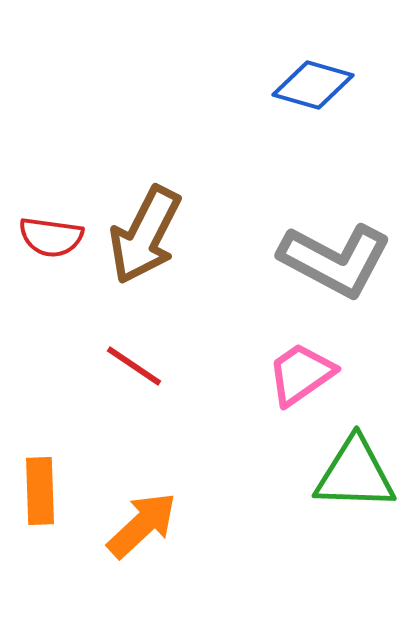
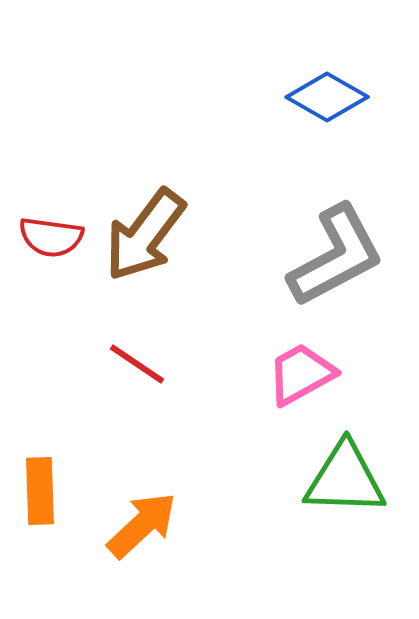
blue diamond: moved 14 px right, 12 px down; rotated 14 degrees clockwise
brown arrow: rotated 10 degrees clockwise
gray L-shape: moved 1 px right, 4 px up; rotated 56 degrees counterclockwise
red line: moved 3 px right, 2 px up
pink trapezoid: rotated 6 degrees clockwise
green triangle: moved 10 px left, 5 px down
